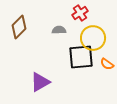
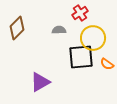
brown diamond: moved 2 px left, 1 px down
